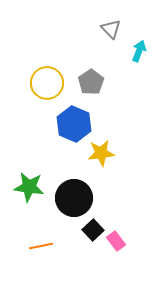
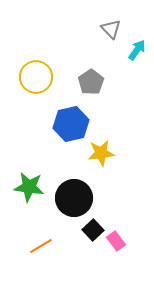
cyan arrow: moved 2 px left, 1 px up; rotated 15 degrees clockwise
yellow circle: moved 11 px left, 6 px up
blue hexagon: moved 3 px left; rotated 24 degrees clockwise
orange line: rotated 20 degrees counterclockwise
